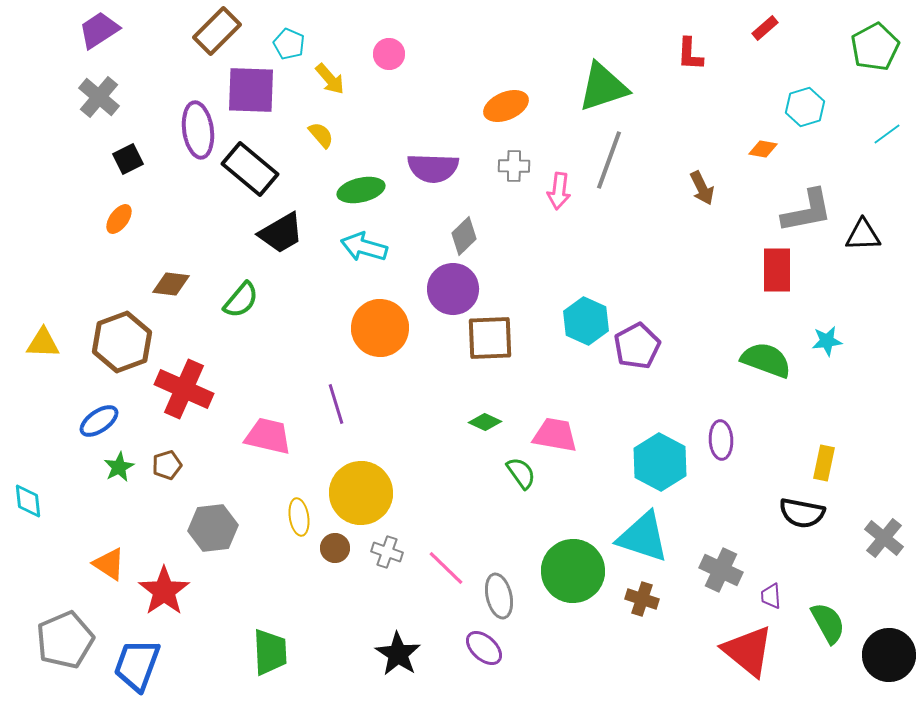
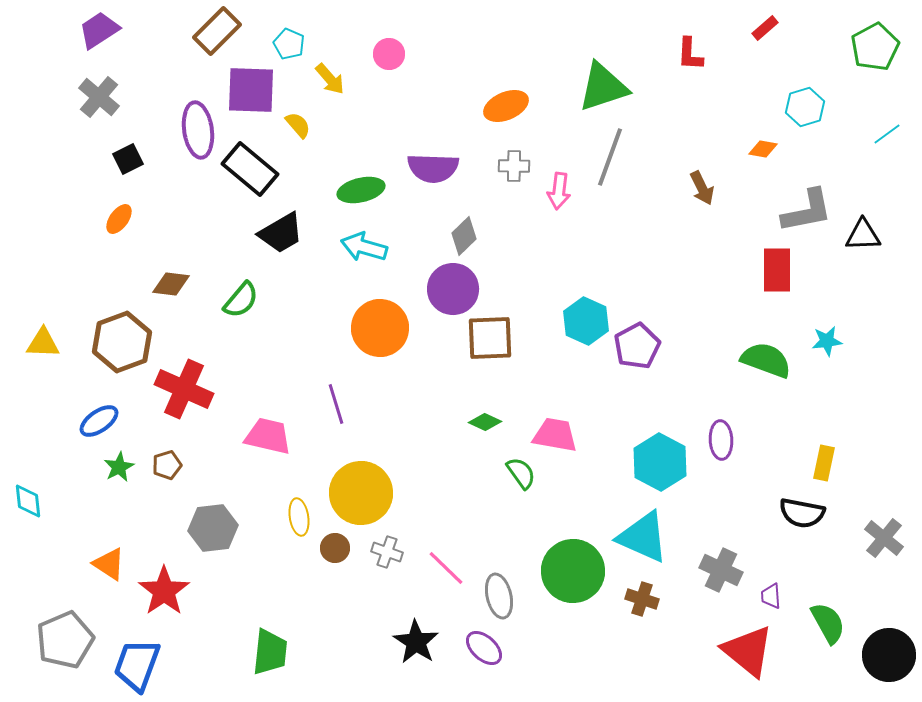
yellow semicircle at (321, 135): moved 23 px left, 10 px up
gray line at (609, 160): moved 1 px right, 3 px up
cyan triangle at (643, 537): rotated 6 degrees clockwise
green trapezoid at (270, 652): rotated 9 degrees clockwise
black star at (398, 654): moved 18 px right, 12 px up
